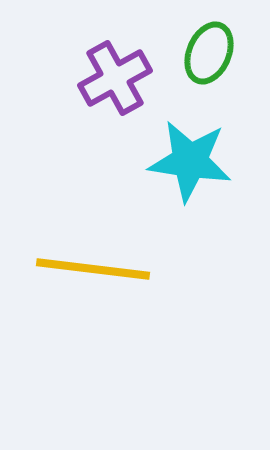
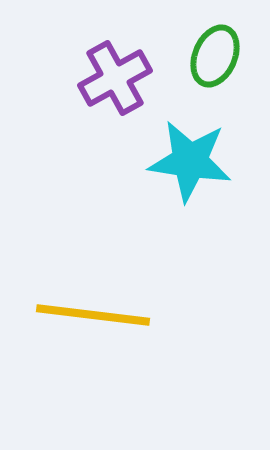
green ellipse: moved 6 px right, 3 px down
yellow line: moved 46 px down
